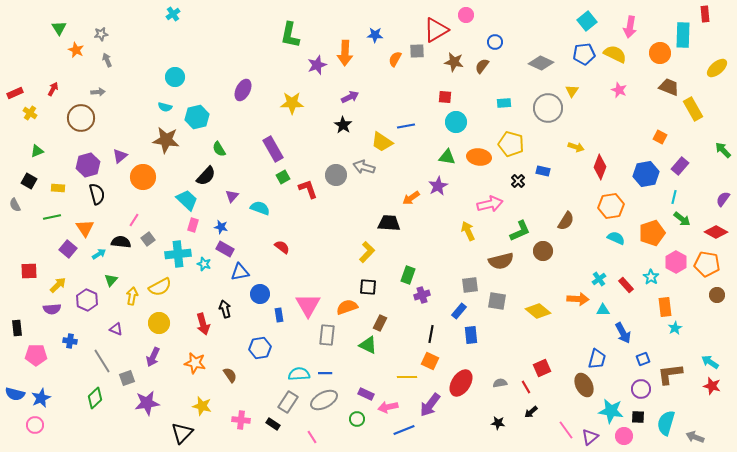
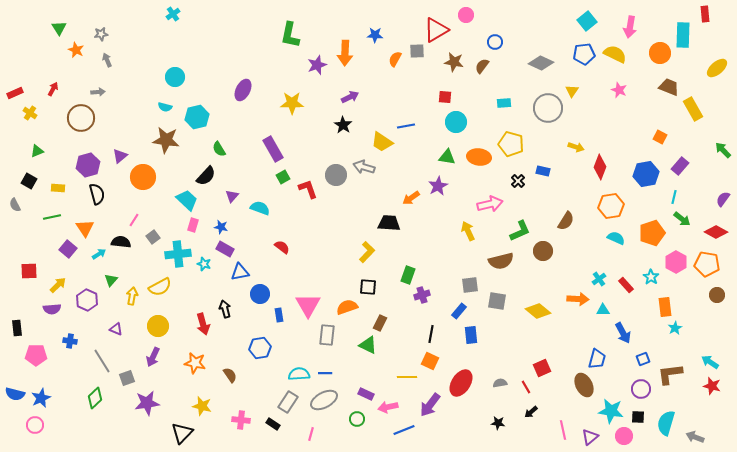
gray square at (148, 239): moved 5 px right, 2 px up
yellow circle at (159, 323): moved 1 px left, 3 px down
pink line at (566, 430): moved 3 px left; rotated 24 degrees clockwise
pink line at (312, 437): moved 1 px left, 3 px up; rotated 48 degrees clockwise
